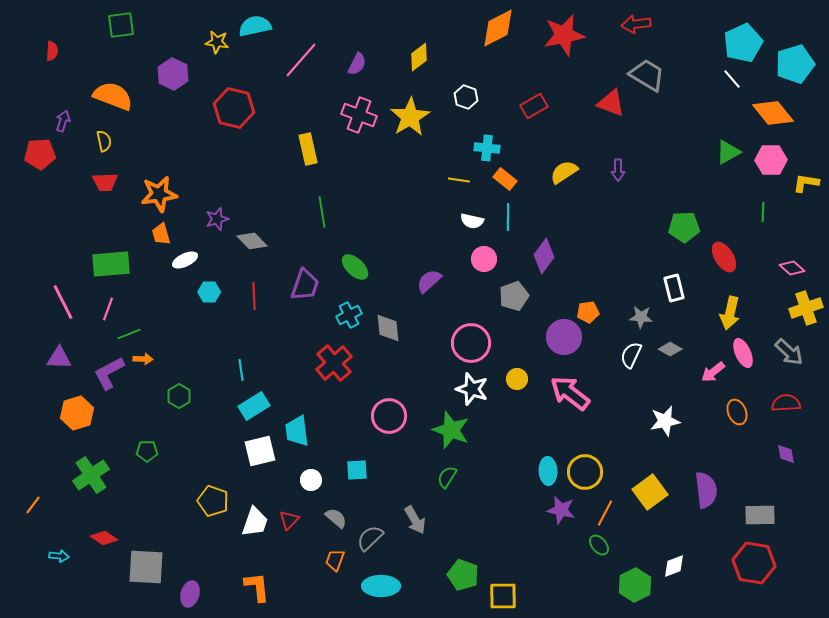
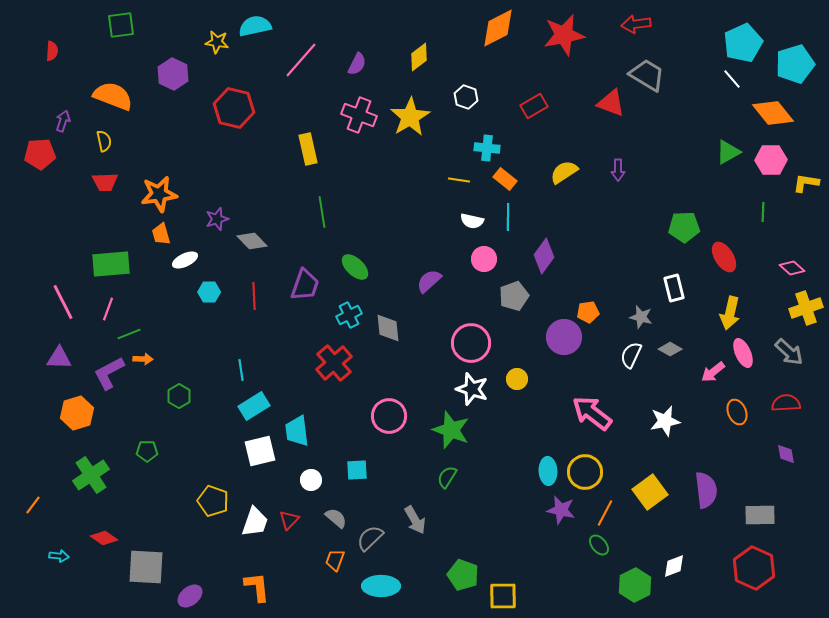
gray star at (641, 317): rotated 10 degrees clockwise
pink arrow at (570, 393): moved 22 px right, 20 px down
red hexagon at (754, 563): moved 5 px down; rotated 15 degrees clockwise
purple ellipse at (190, 594): moved 2 px down; rotated 35 degrees clockwise
